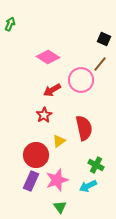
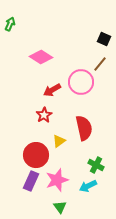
pink diamond: moved 7 px left
pink circle: moved 2 px down
